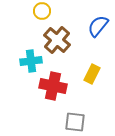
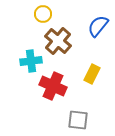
yellow circle: moved 1 px right, 3 px down
brown cross: moved 1 px right, 1 px down
red cross: rotated 12 degrees clockwise
gray square: moved 3 px right, 2 px up
